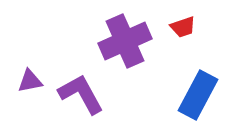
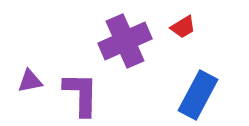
red trapezoid: rotated 12 degrees counterclockwise
purple L-shape: rotated 30 degrees clockwise
